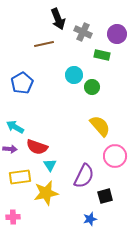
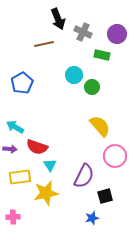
blue star: moved 2 px right, 1 px up
